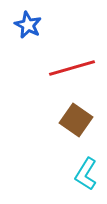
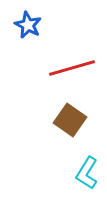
brown square: moved 6 px left
cyan L-shape: moved 1 px right, 1 px up
